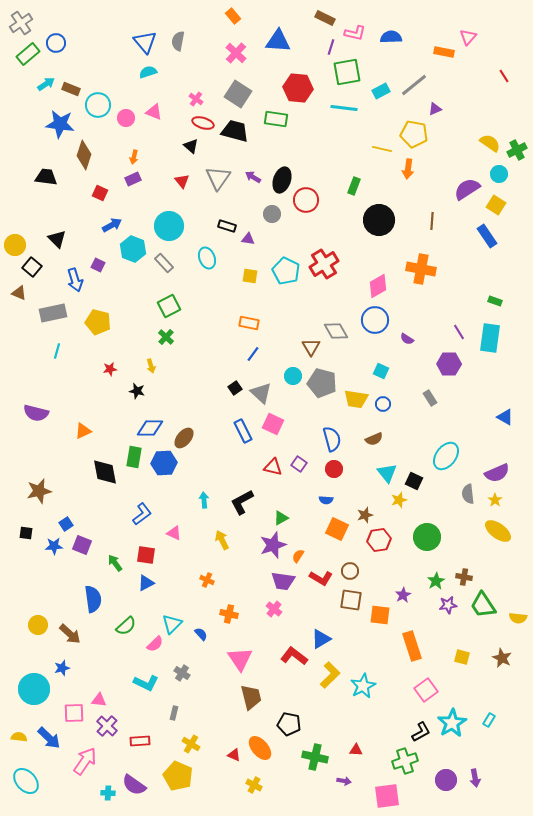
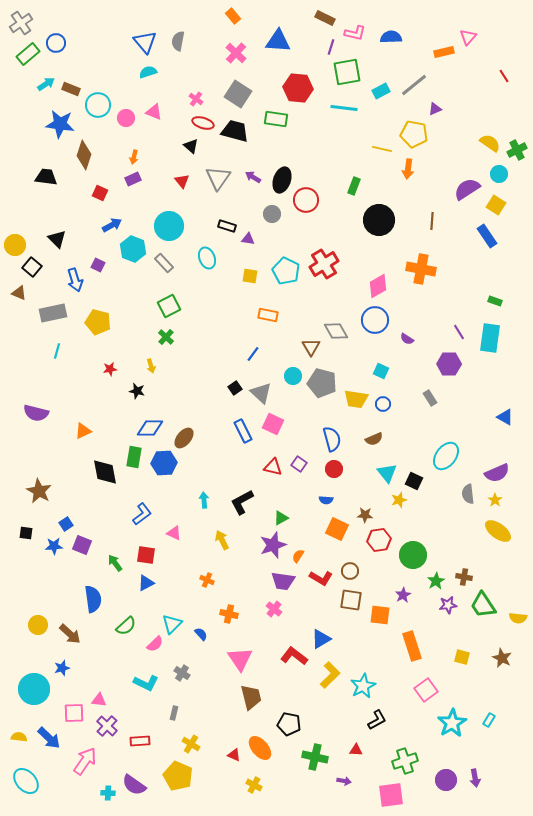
orange rectangle at (444, 52): rotated 24 degrees counterclockwise
orange rectangle at (249, 323): moved 19 px right, 8 px up
brown star at (39, 491): rotated 30 degrees counterclockwise
brown star at (365, 515): rotated 21 degrees clockwise
green circle at (427, 537): moved 14 px left, 18 px down
black L-shape at (421, 732): moved 44 px left, 12 px up
pink square at (387, 796): moved 4 px right, 1 px up
